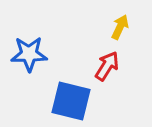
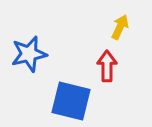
blue star: rotated 12 degrees counterclockwise
red arrow: rotated 32 degrees counterclockwise
